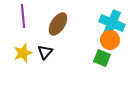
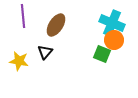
brown ellipse: moved 2 px left, 1 px down
orange circle: moved 4 px right
yellow star: moved 4 px left, 8 px down; rotated 30 degrees clockwise
green square: moved 4 px up
